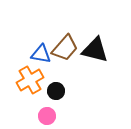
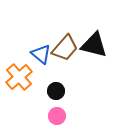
black triangle: moved 1 px left, 5 px up
blue triangle: rotated 30 degrees clockwise
orange cross: moved 11 px left, 3 px up; rotated 12 degrees counterclockwise
pink circle: moved 10 px right
